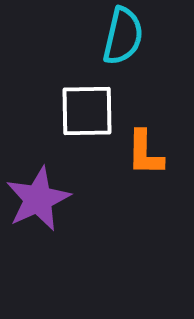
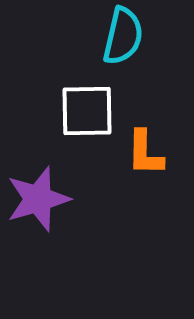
purple star: rotated 8 degrees clockwise
